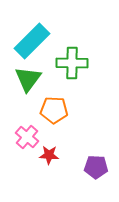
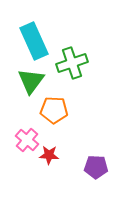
cyan rectangle: moved 2 px right; rotated 69 degrees counterclockwise
green cross: rotated 20 degrees counterclockwise
green triangle: moved 3 px right, 2 px down
pink cross: moved 3 px down
